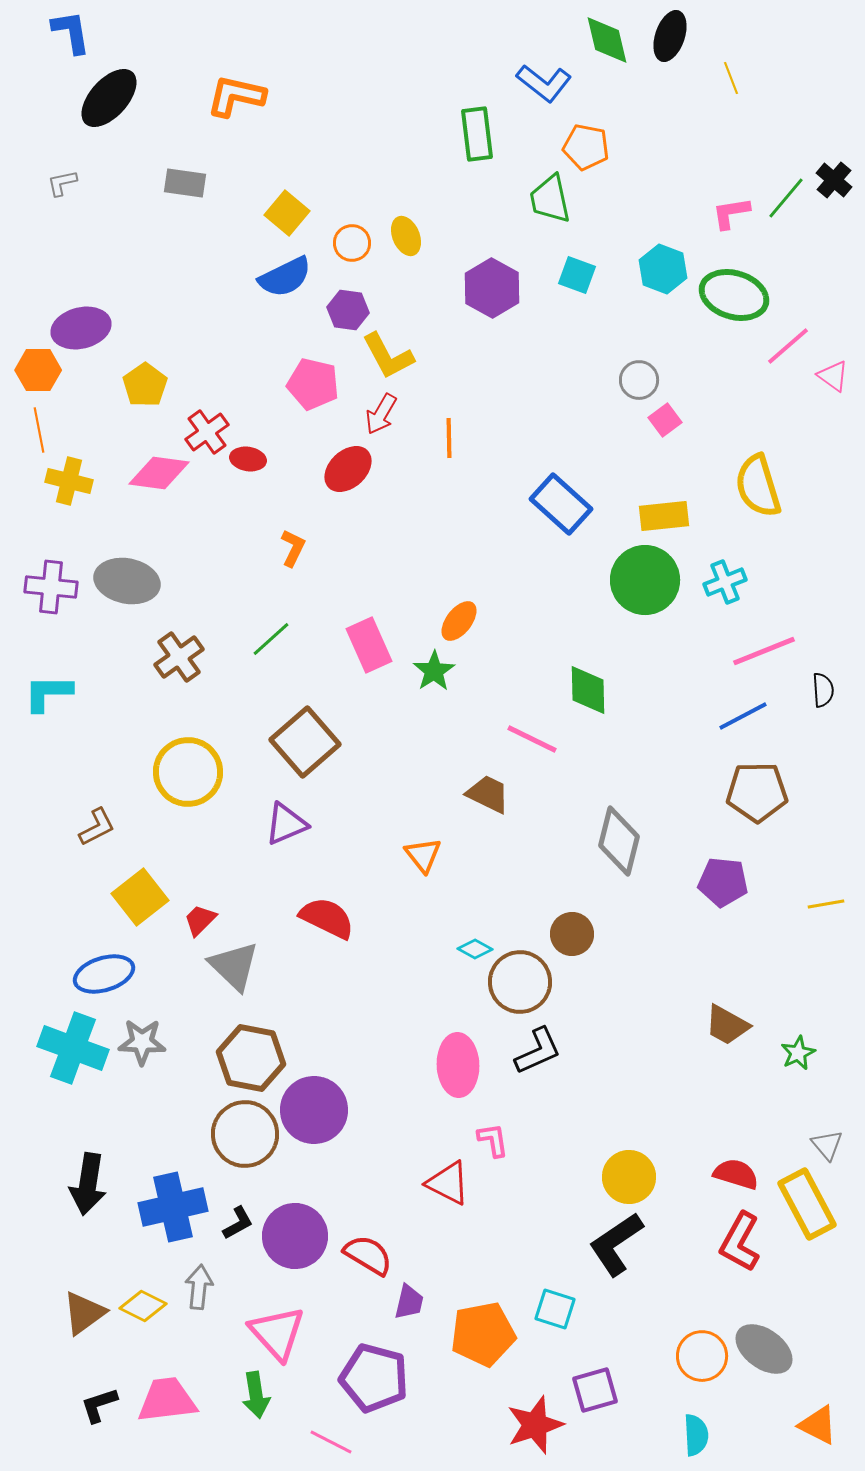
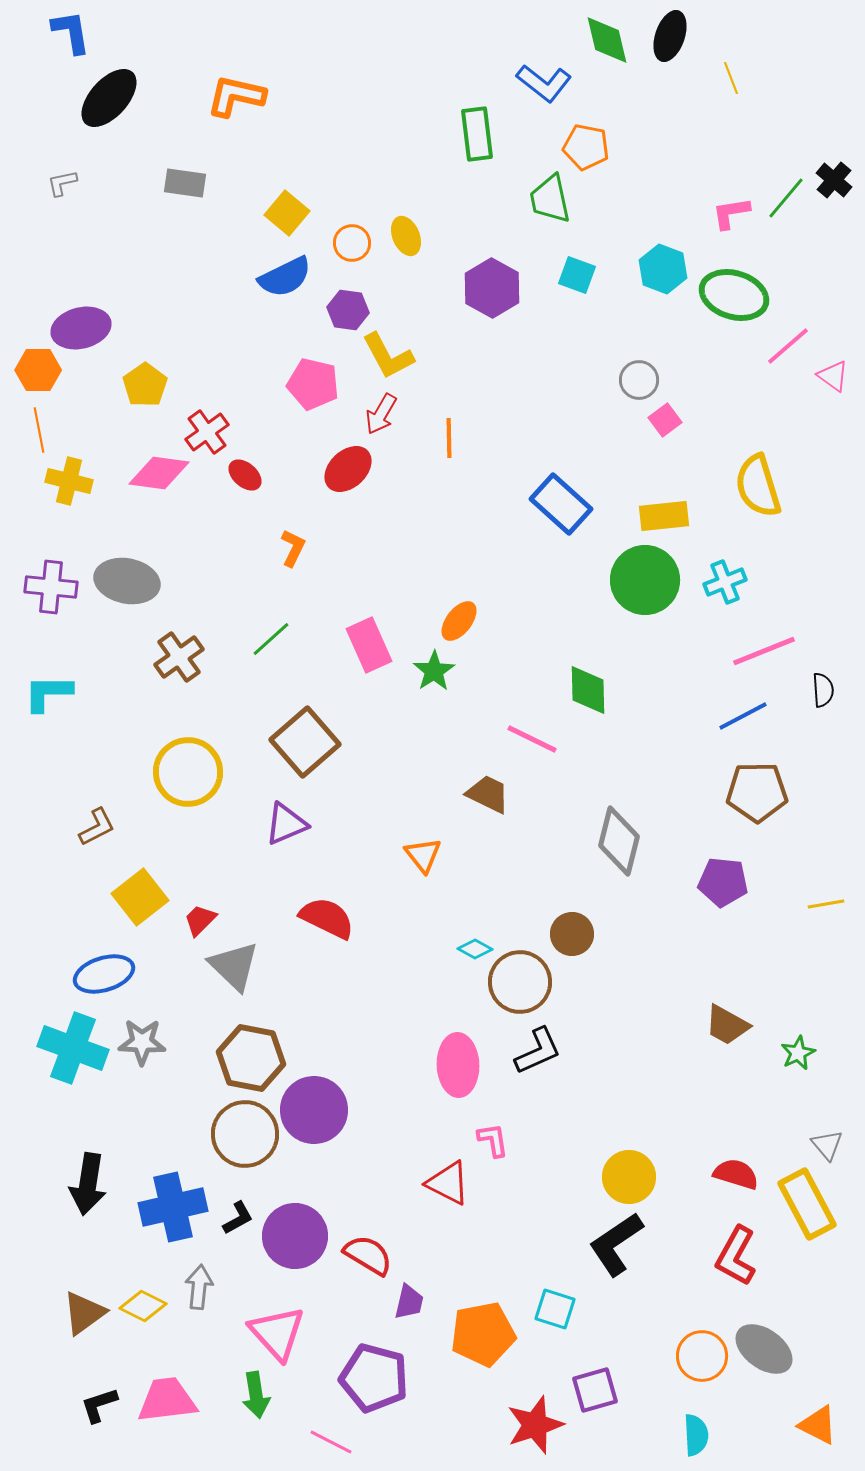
red ellipse at (248, 459): moved 3 px left, 16 px down; rotated 32 degrees clockwise
black L-shape at (238, 1223): moved 5 px up
red L-shape at (740, 1242): moved 4 px left, 14 px down
